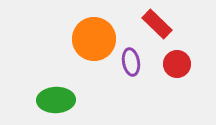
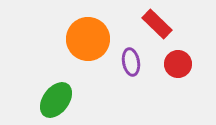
orange circle: moved 6 px left
red circle: moved 1 px right
green ellipse: rotated 51 degrees counterclockwise
